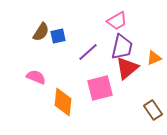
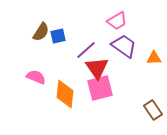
purple trapezoid: moved 2 px right, 1 px up; rotated 68 degrees counterclockwise
purple line: moved 2 px left, 2 px up
orange triangle: rotated 21 degrees clockwise
red triangle: moved 30 px left; rotated 25 degrees counterclockwise
orange diamond: moved 2 px right, 8 px up
